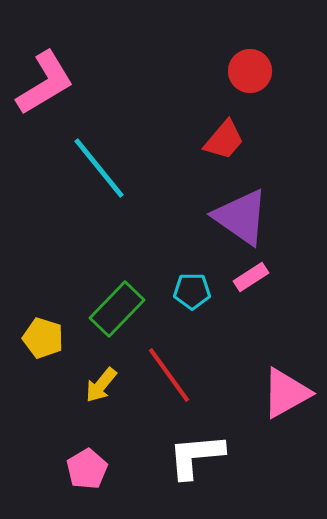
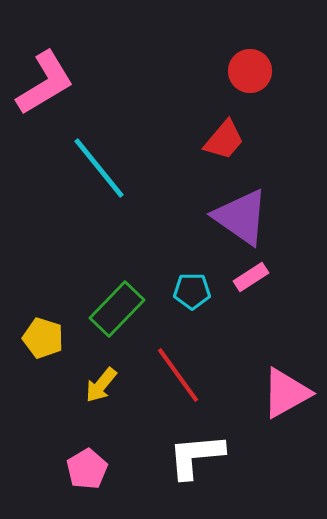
red line: moved 9 px right
